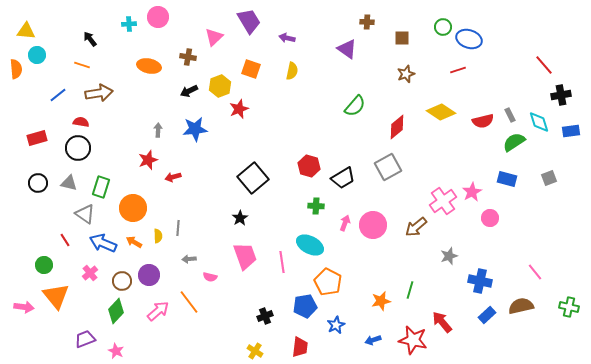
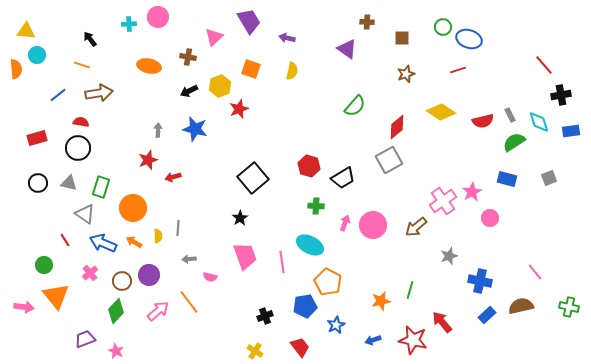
blue star at (195, 129): rotated 20 degrees clockwise
gray square at (388, 167): moved 1 px right, 7 px up
red trapezoid at (300, 347): rotated 45 degrees counterclockwise
